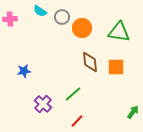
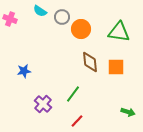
pink cross: rotated 24 degrees clockwise
orange circle: moved 1 px left, 1 px down
green line: rotated 12 degrees counterclockwise
green arrow: moved 5 px left; rotated 72 degrees clockwise
